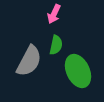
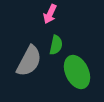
pink arrow: moved 4 px left
green ellipse: moved 1 px left, 1 px down
